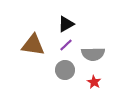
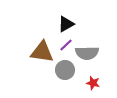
brown triangle: moved 9 px right, 7 px down
gray semicircle: moved 6 px left, 1 px up
red star: moved 1 px left, 1 px down; rotated 16 degrees counterclockwise
